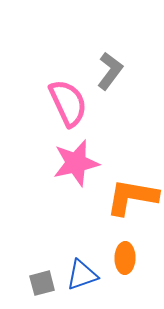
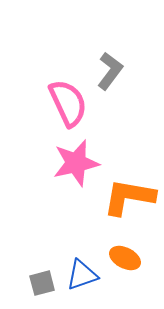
orange L-shape: moved 3 px left
orange ellipse: rotated 64 degrees counterclockwise
